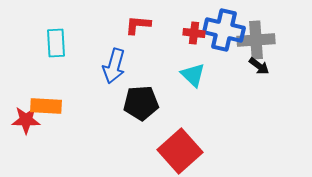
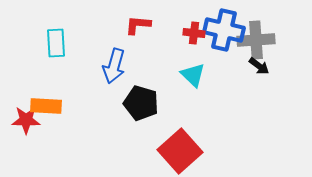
black pentagon: rotated 20 degrees clockwise
